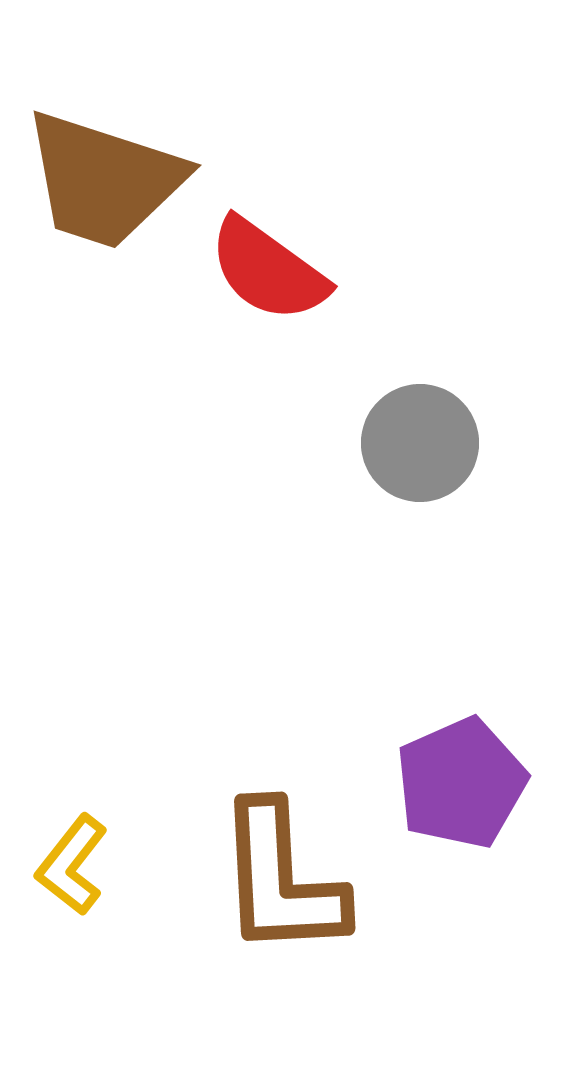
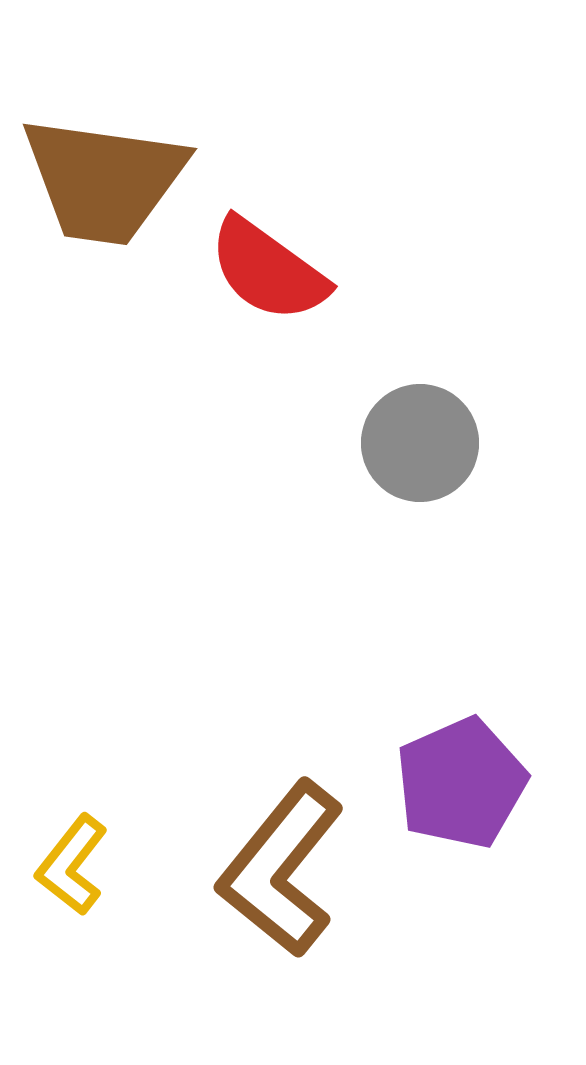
brown trapezoid: rotated 10 degrees counterclockwise
brown L-shape: moved 11 px up; rotated 42 degrees clockwise
